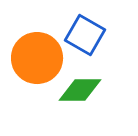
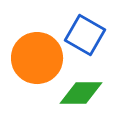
green diamond: moved 1 px right, 3 px down
